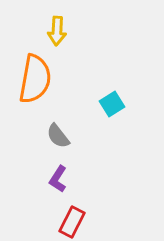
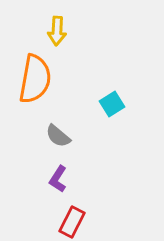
gray semicircle: rotated 12 degrees counterclockwise
